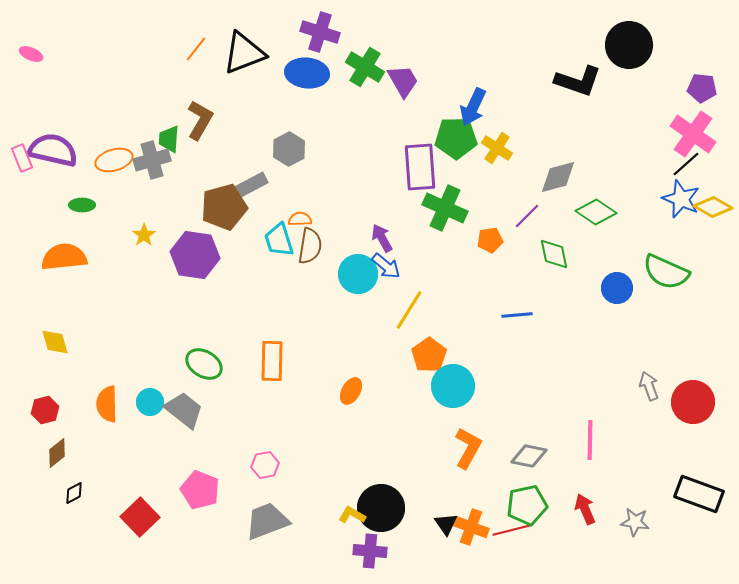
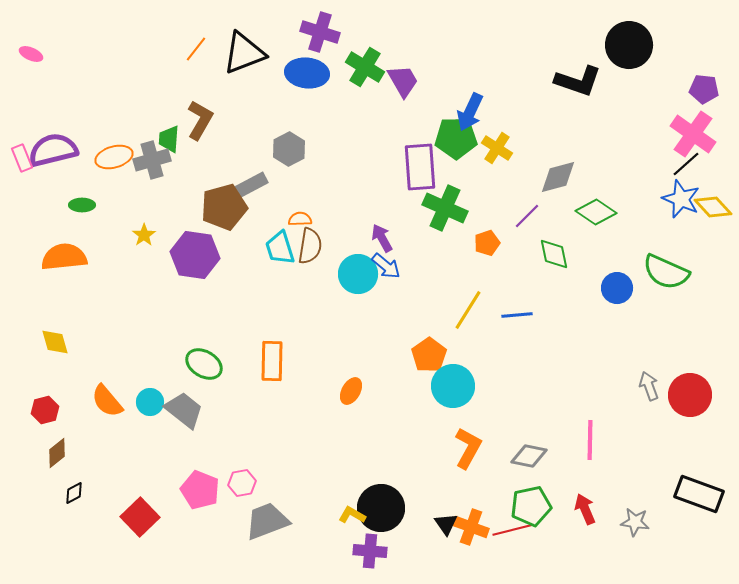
purple pentagon at (702, 88): moved 2 px right, 1 px down
blue arrow at (473, 107): moved 3 px left, 5 px down
purple semicircle at (53, 150): rotated 27 degrees counterclockwise
orange ellipse at (114, 160): moved 3 px up
yellow diamond at (713, 207): rotated 18 degrees clockwise
cyan trapezoid at (279, 240): moved 1 px right, 8 px down
orange pentagon at (490, 240): moved 3 px left, 3 px down; rotated 10 degrees counterclockwise
yellow line at (409, 310): moved 59 px right
red circle at (693, 402): moved 3 px left, 7 px up
orange semicircle at (107, 404): moved 3 px up; rotated 39 degrees counterclockwise
pink hexagon at (265, 465): moved 23 px left, 18 px down
green pentagon at (527, 505): moved 4 px right, 1 px down
